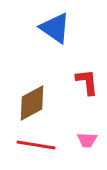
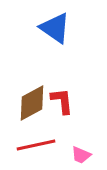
red L-shape: moved 25 px left, 19 px down
pink trapezoid: moved 6 px left, 15 px down; rotated 20 degrees clockwise
red line: rotated 21 degrees counterclockwise
